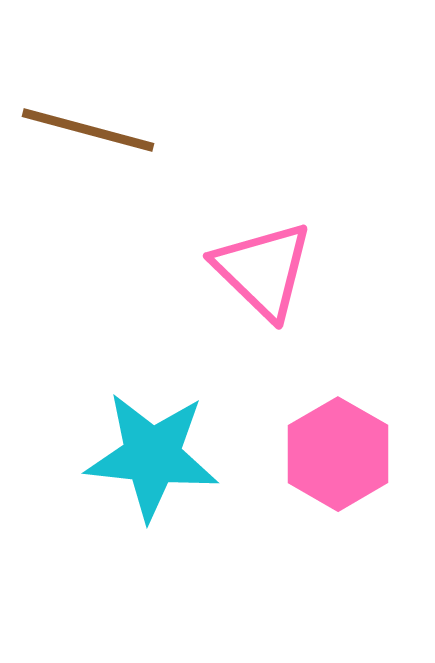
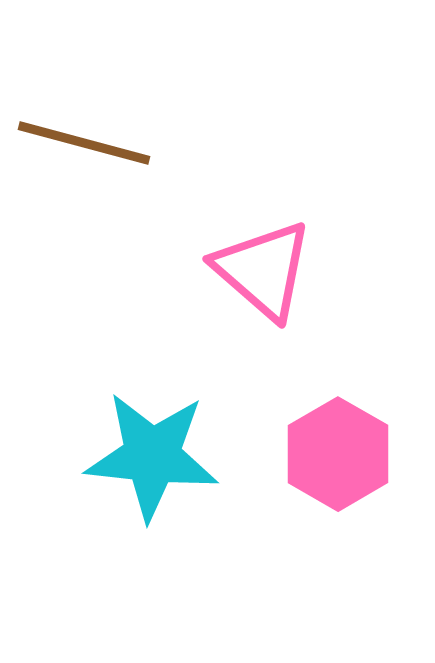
brown line: moved 4 px left, 13 px down
pink triangle: rotated 3 degrees counterclockwise
